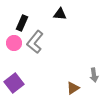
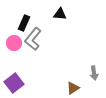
black rectangle: moved 2 px right
gray L-shape: moved 2 px left, 3 px up
gray arrow: moved 2 px up
